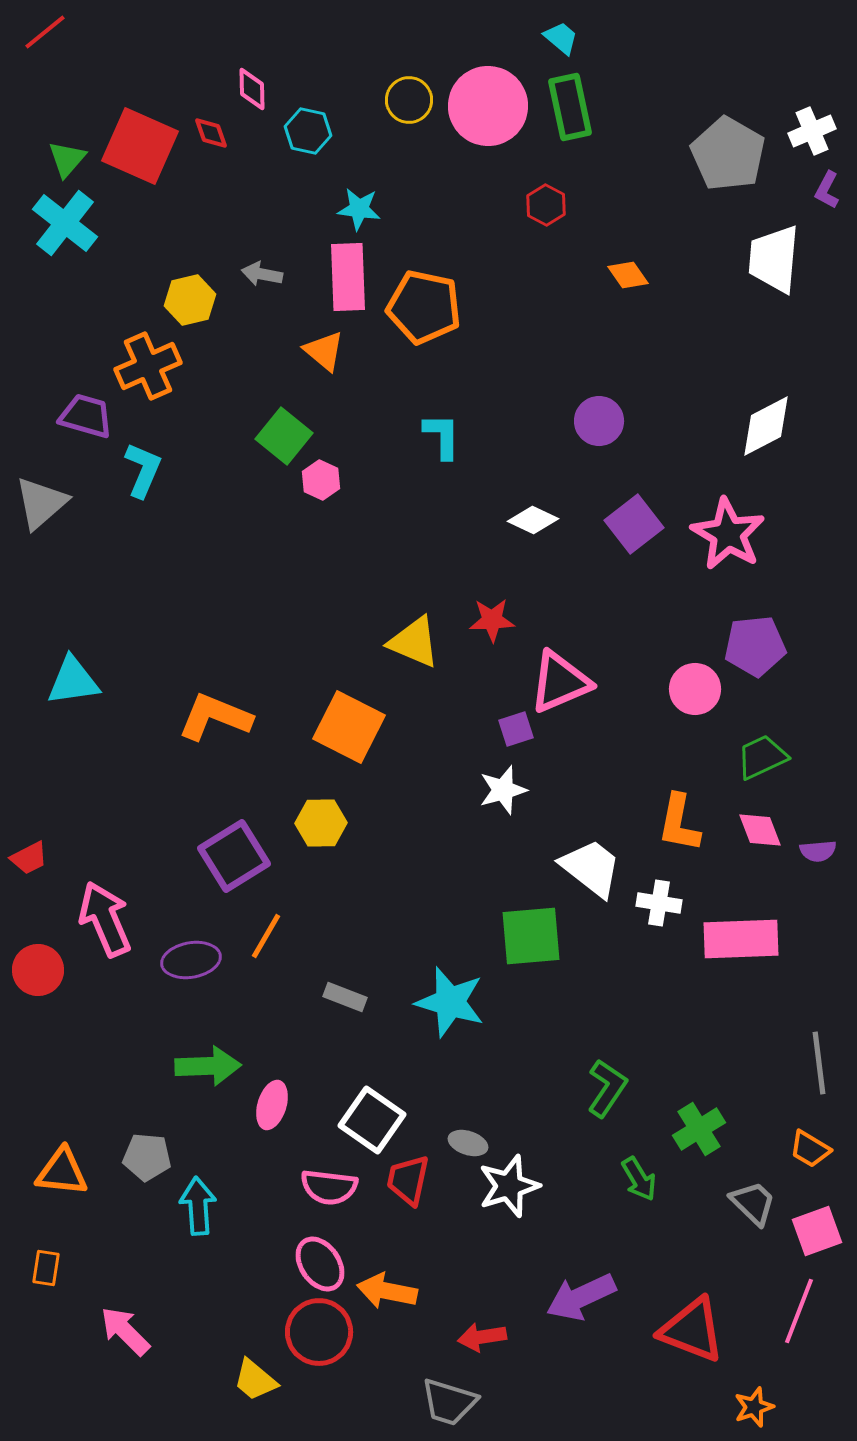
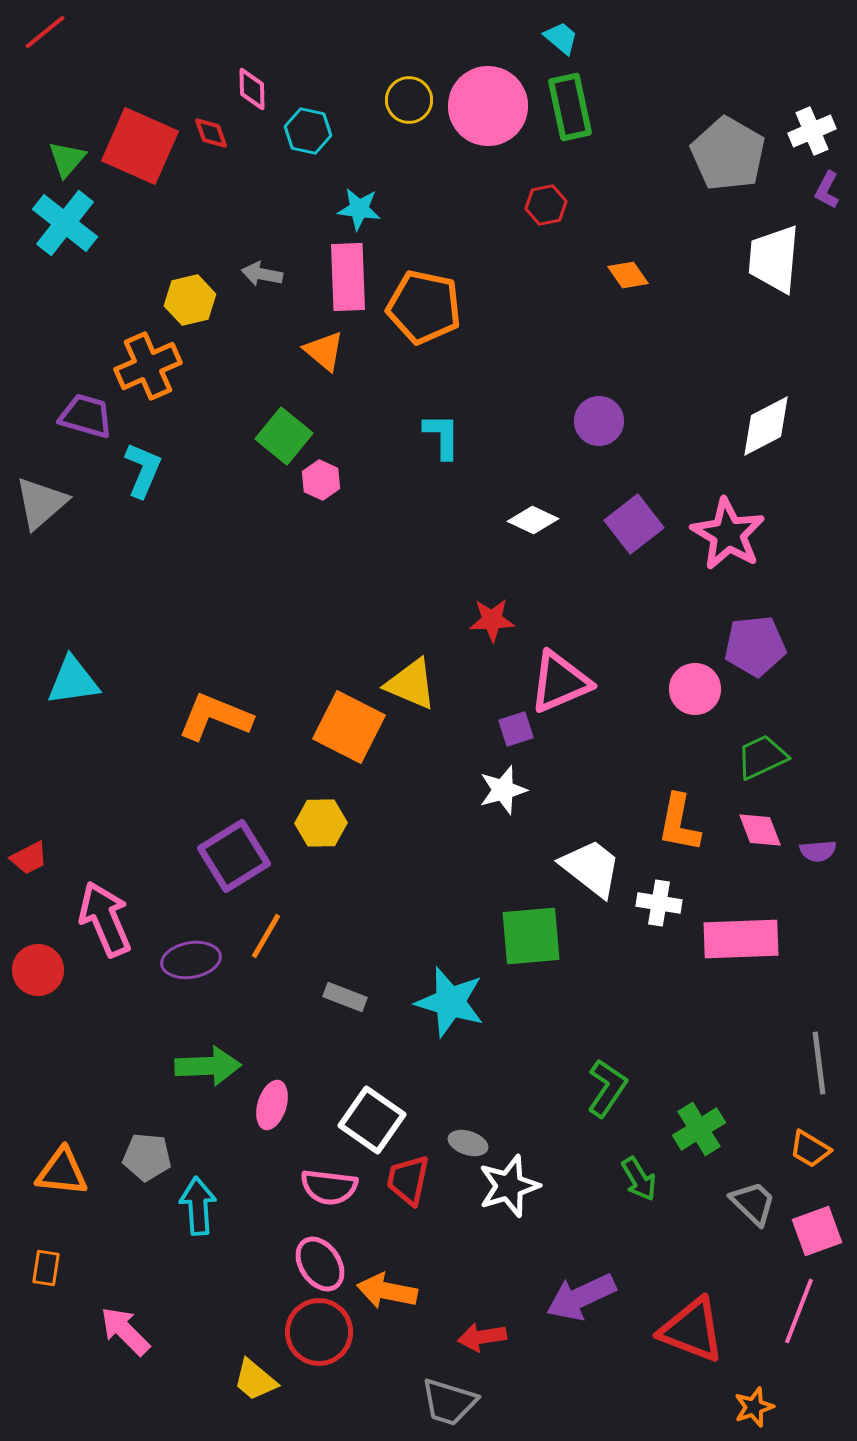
red hexagon at (546, 205): rotated 21 degrees clockwise
yellow triangle at (414, 642): moved 3 px left, 42 px down
